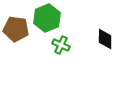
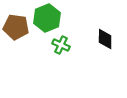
brown pentagon: moved 2 px up
